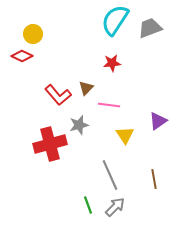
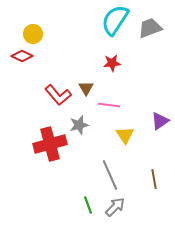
brown triangle: rotated 14 degrees counterclockwise
purple triangle: moved 2 px right
